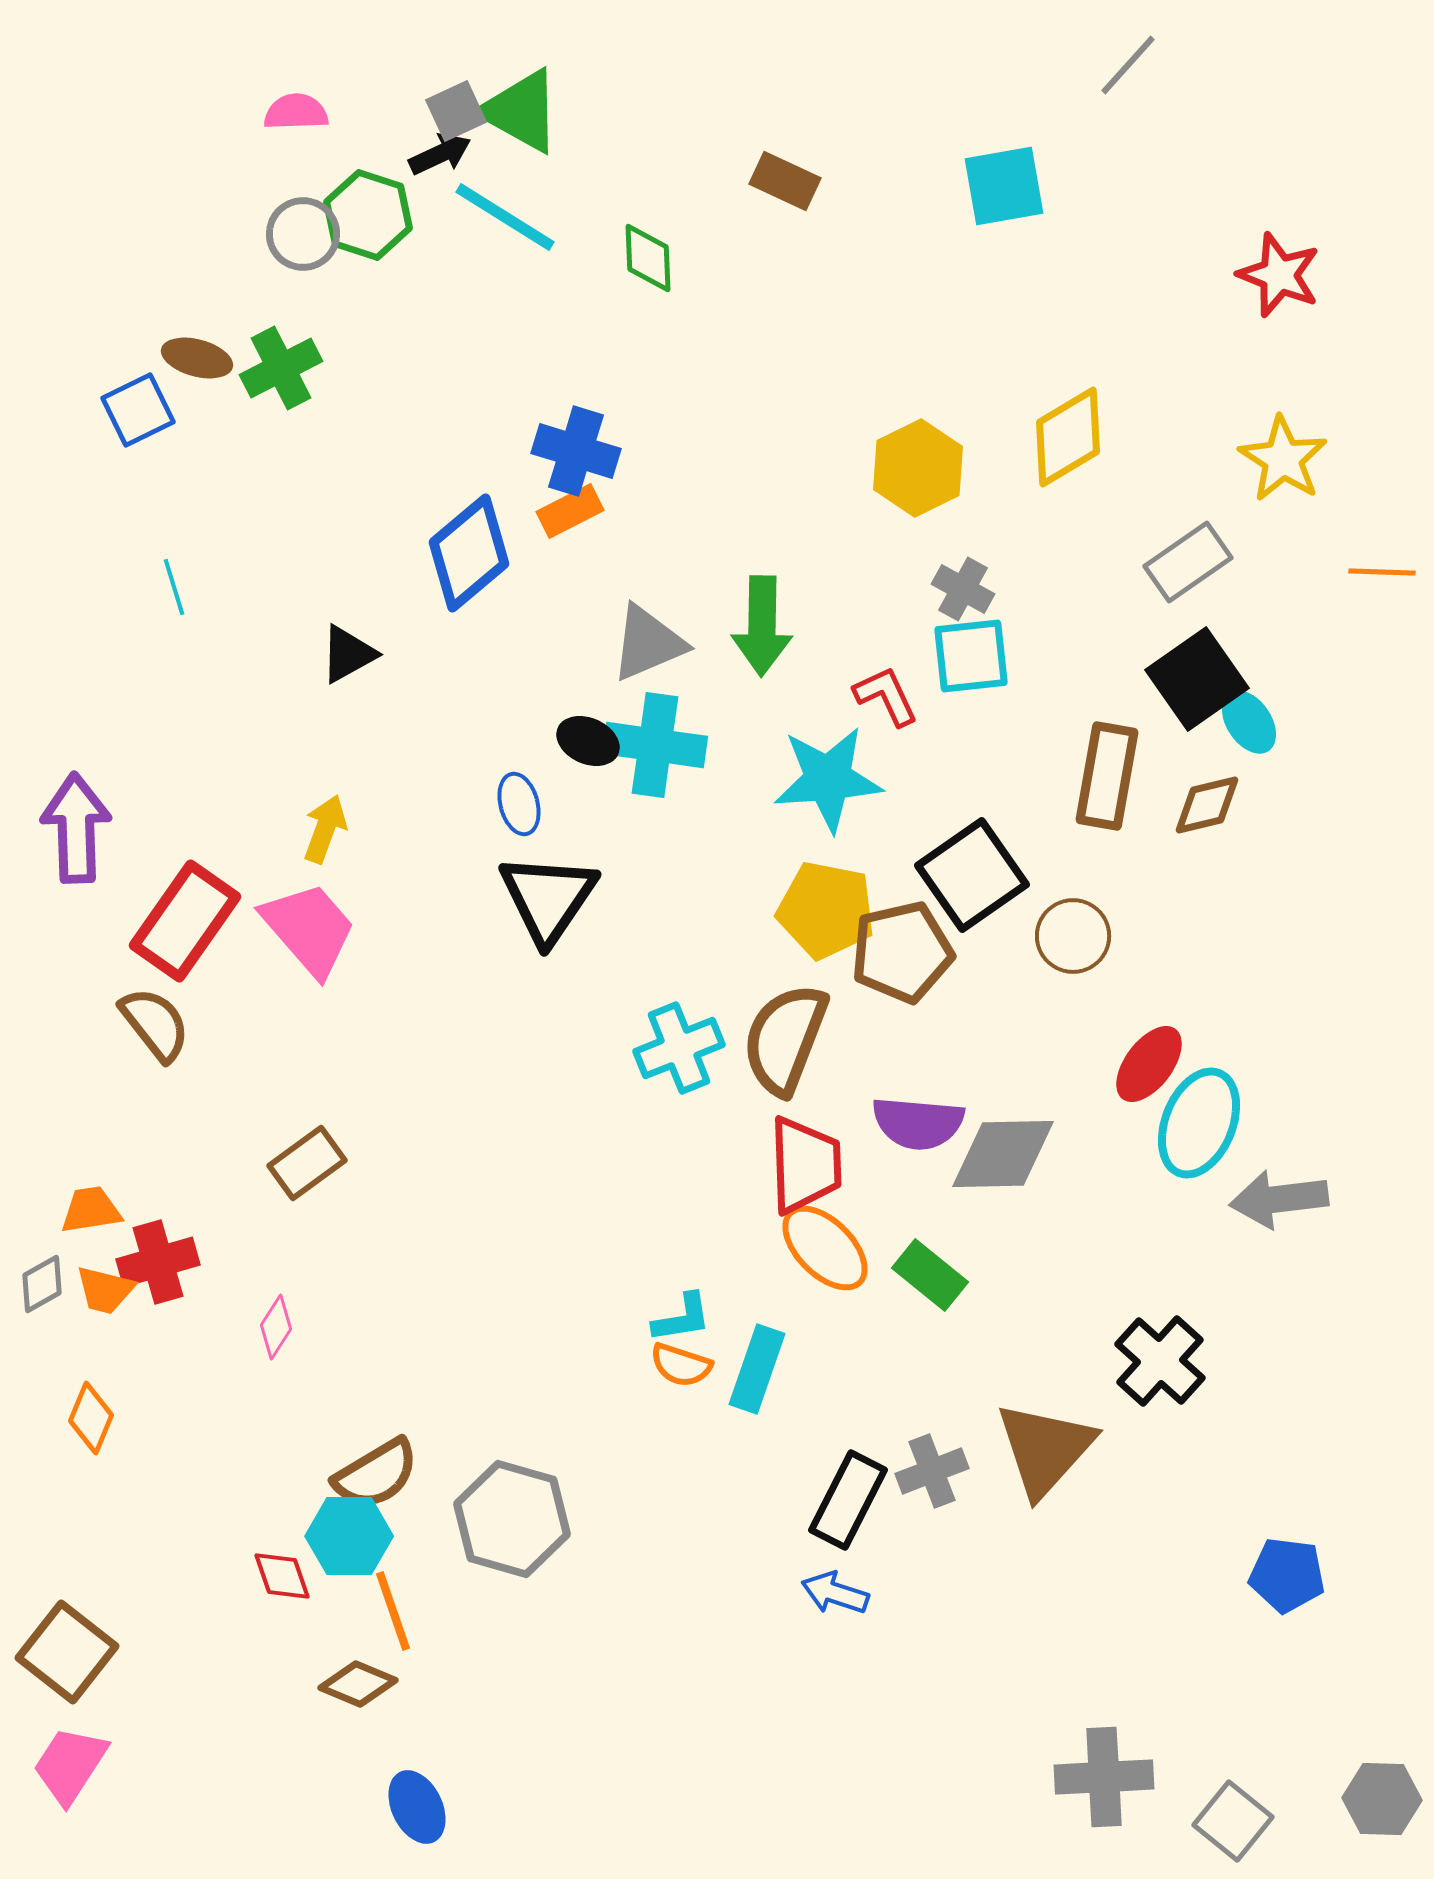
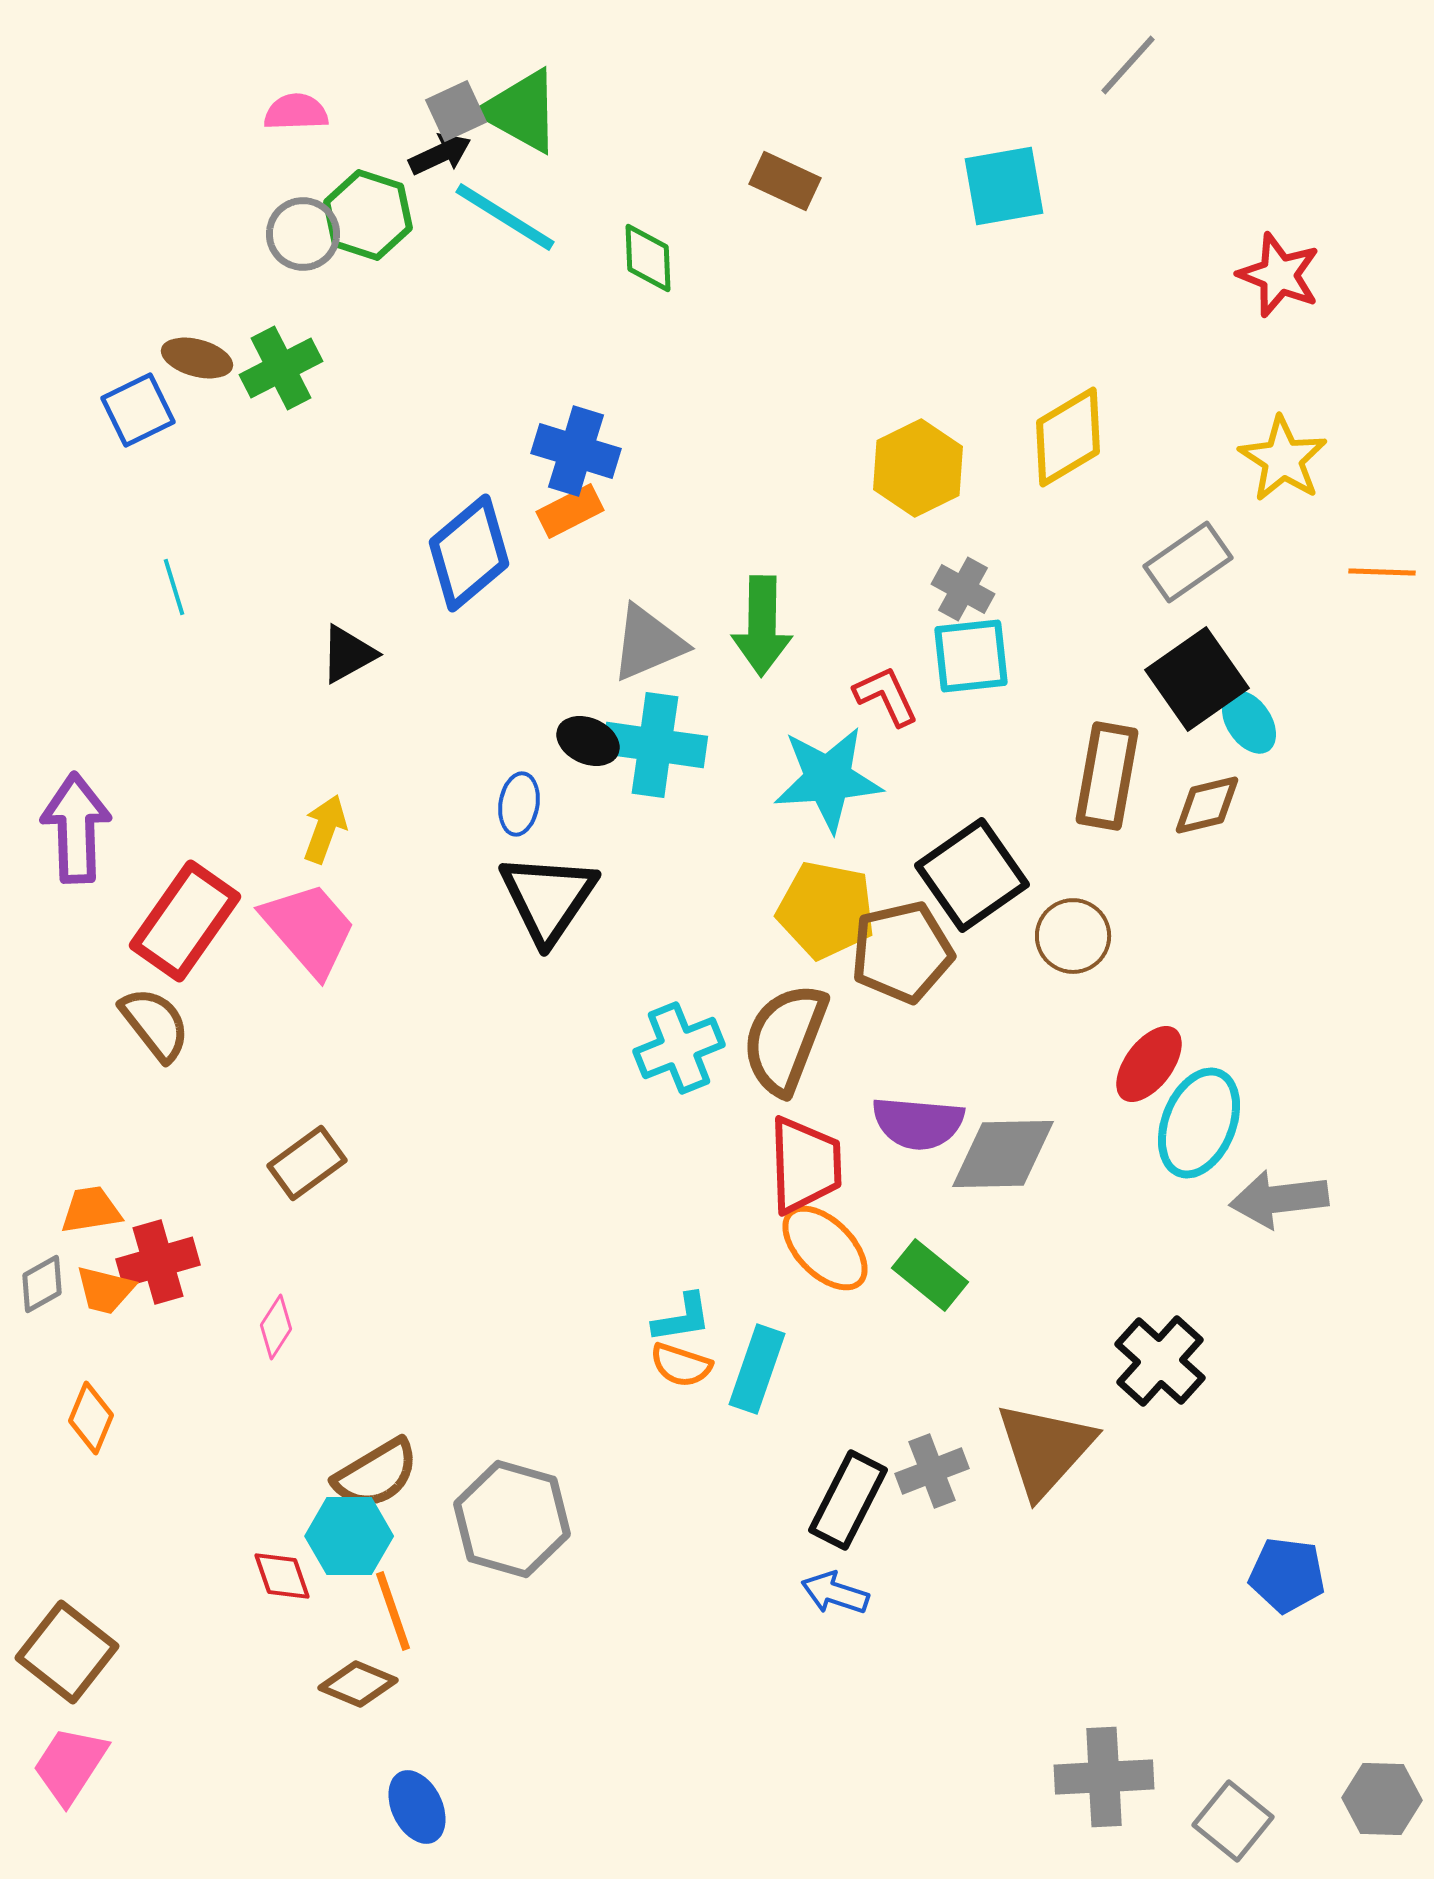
blue ellipse at (519, 804): rotated 24 degrees clockwise
